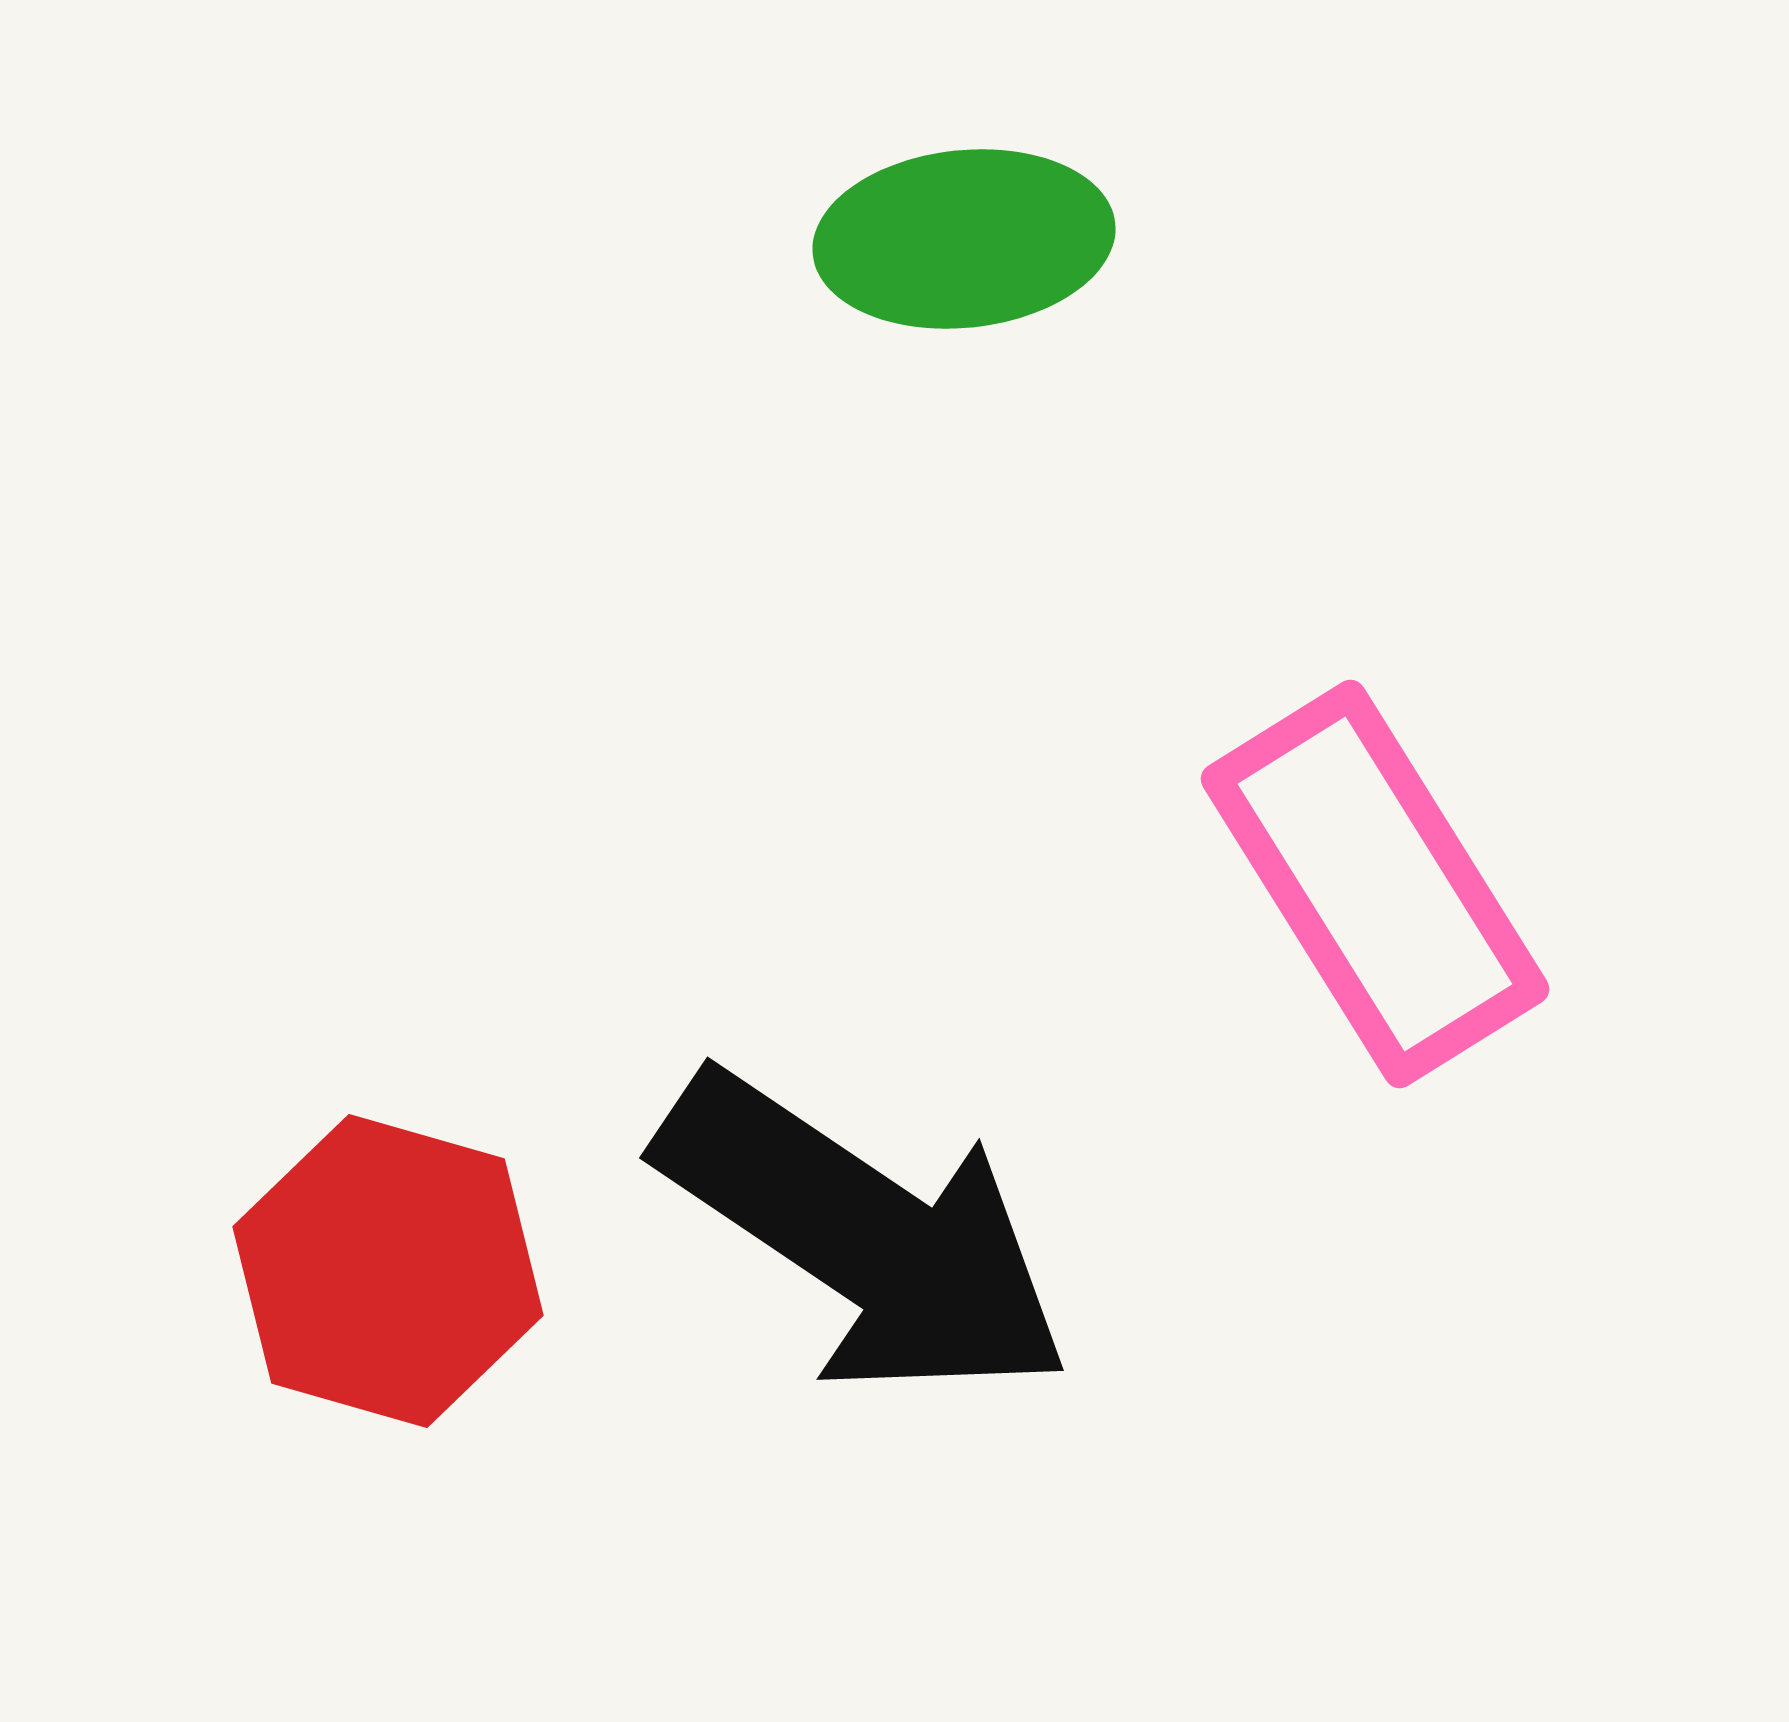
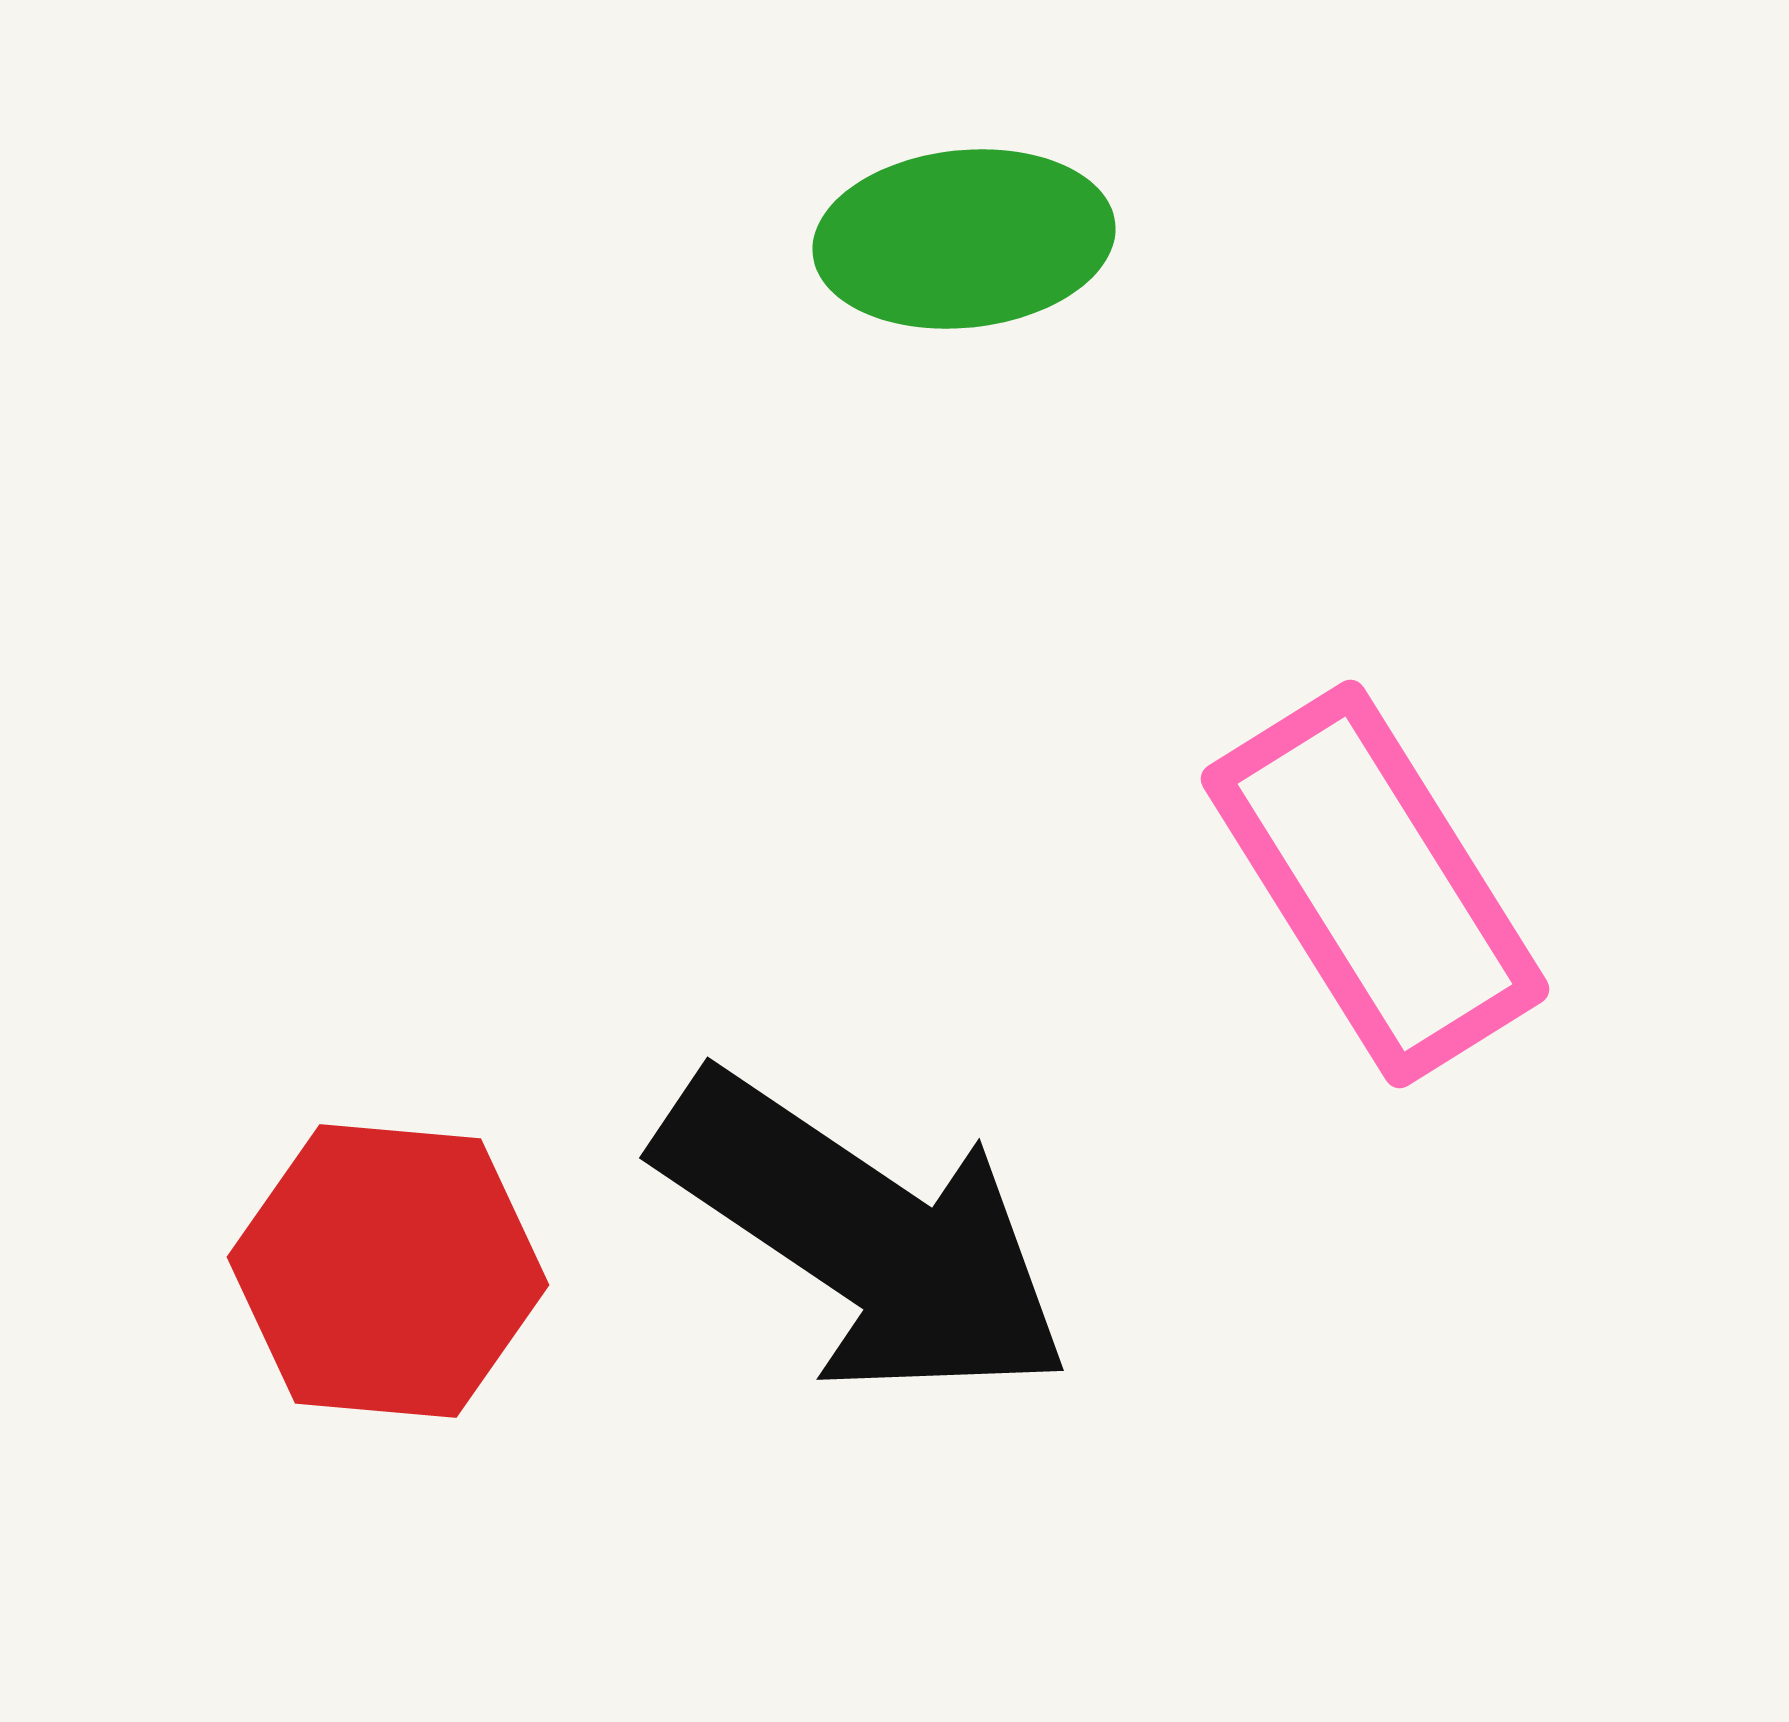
red hexagon: rotated 11 degrees counterclockwise
